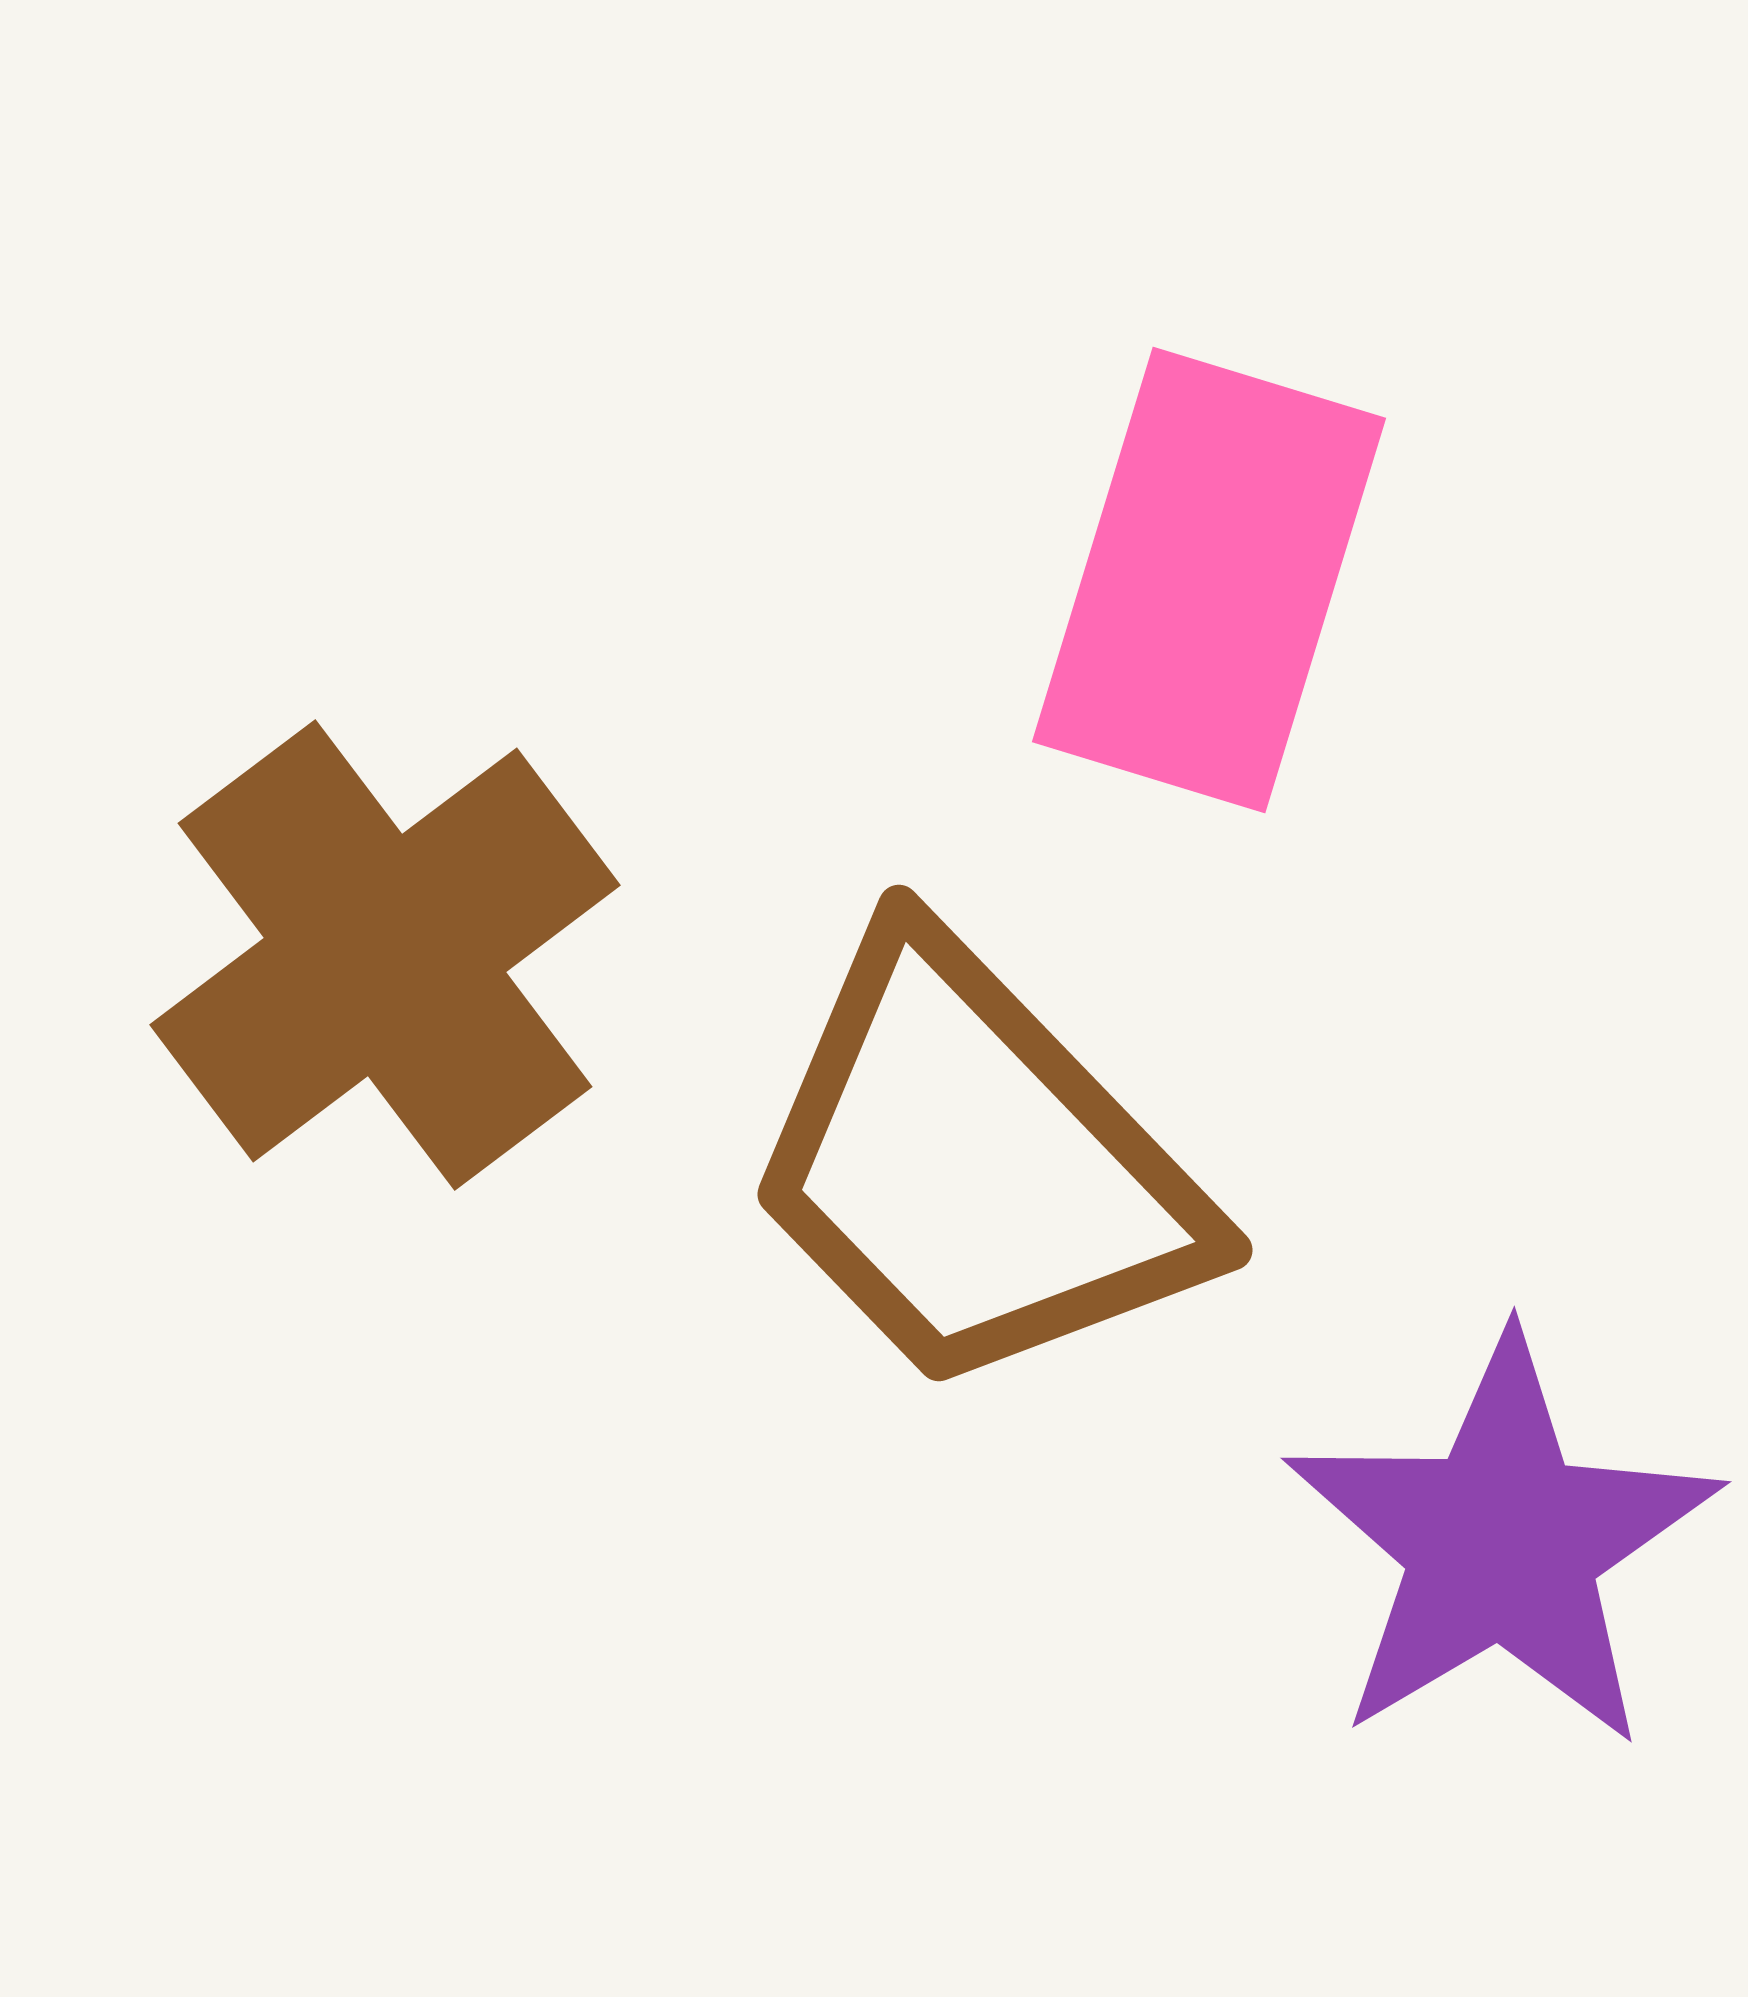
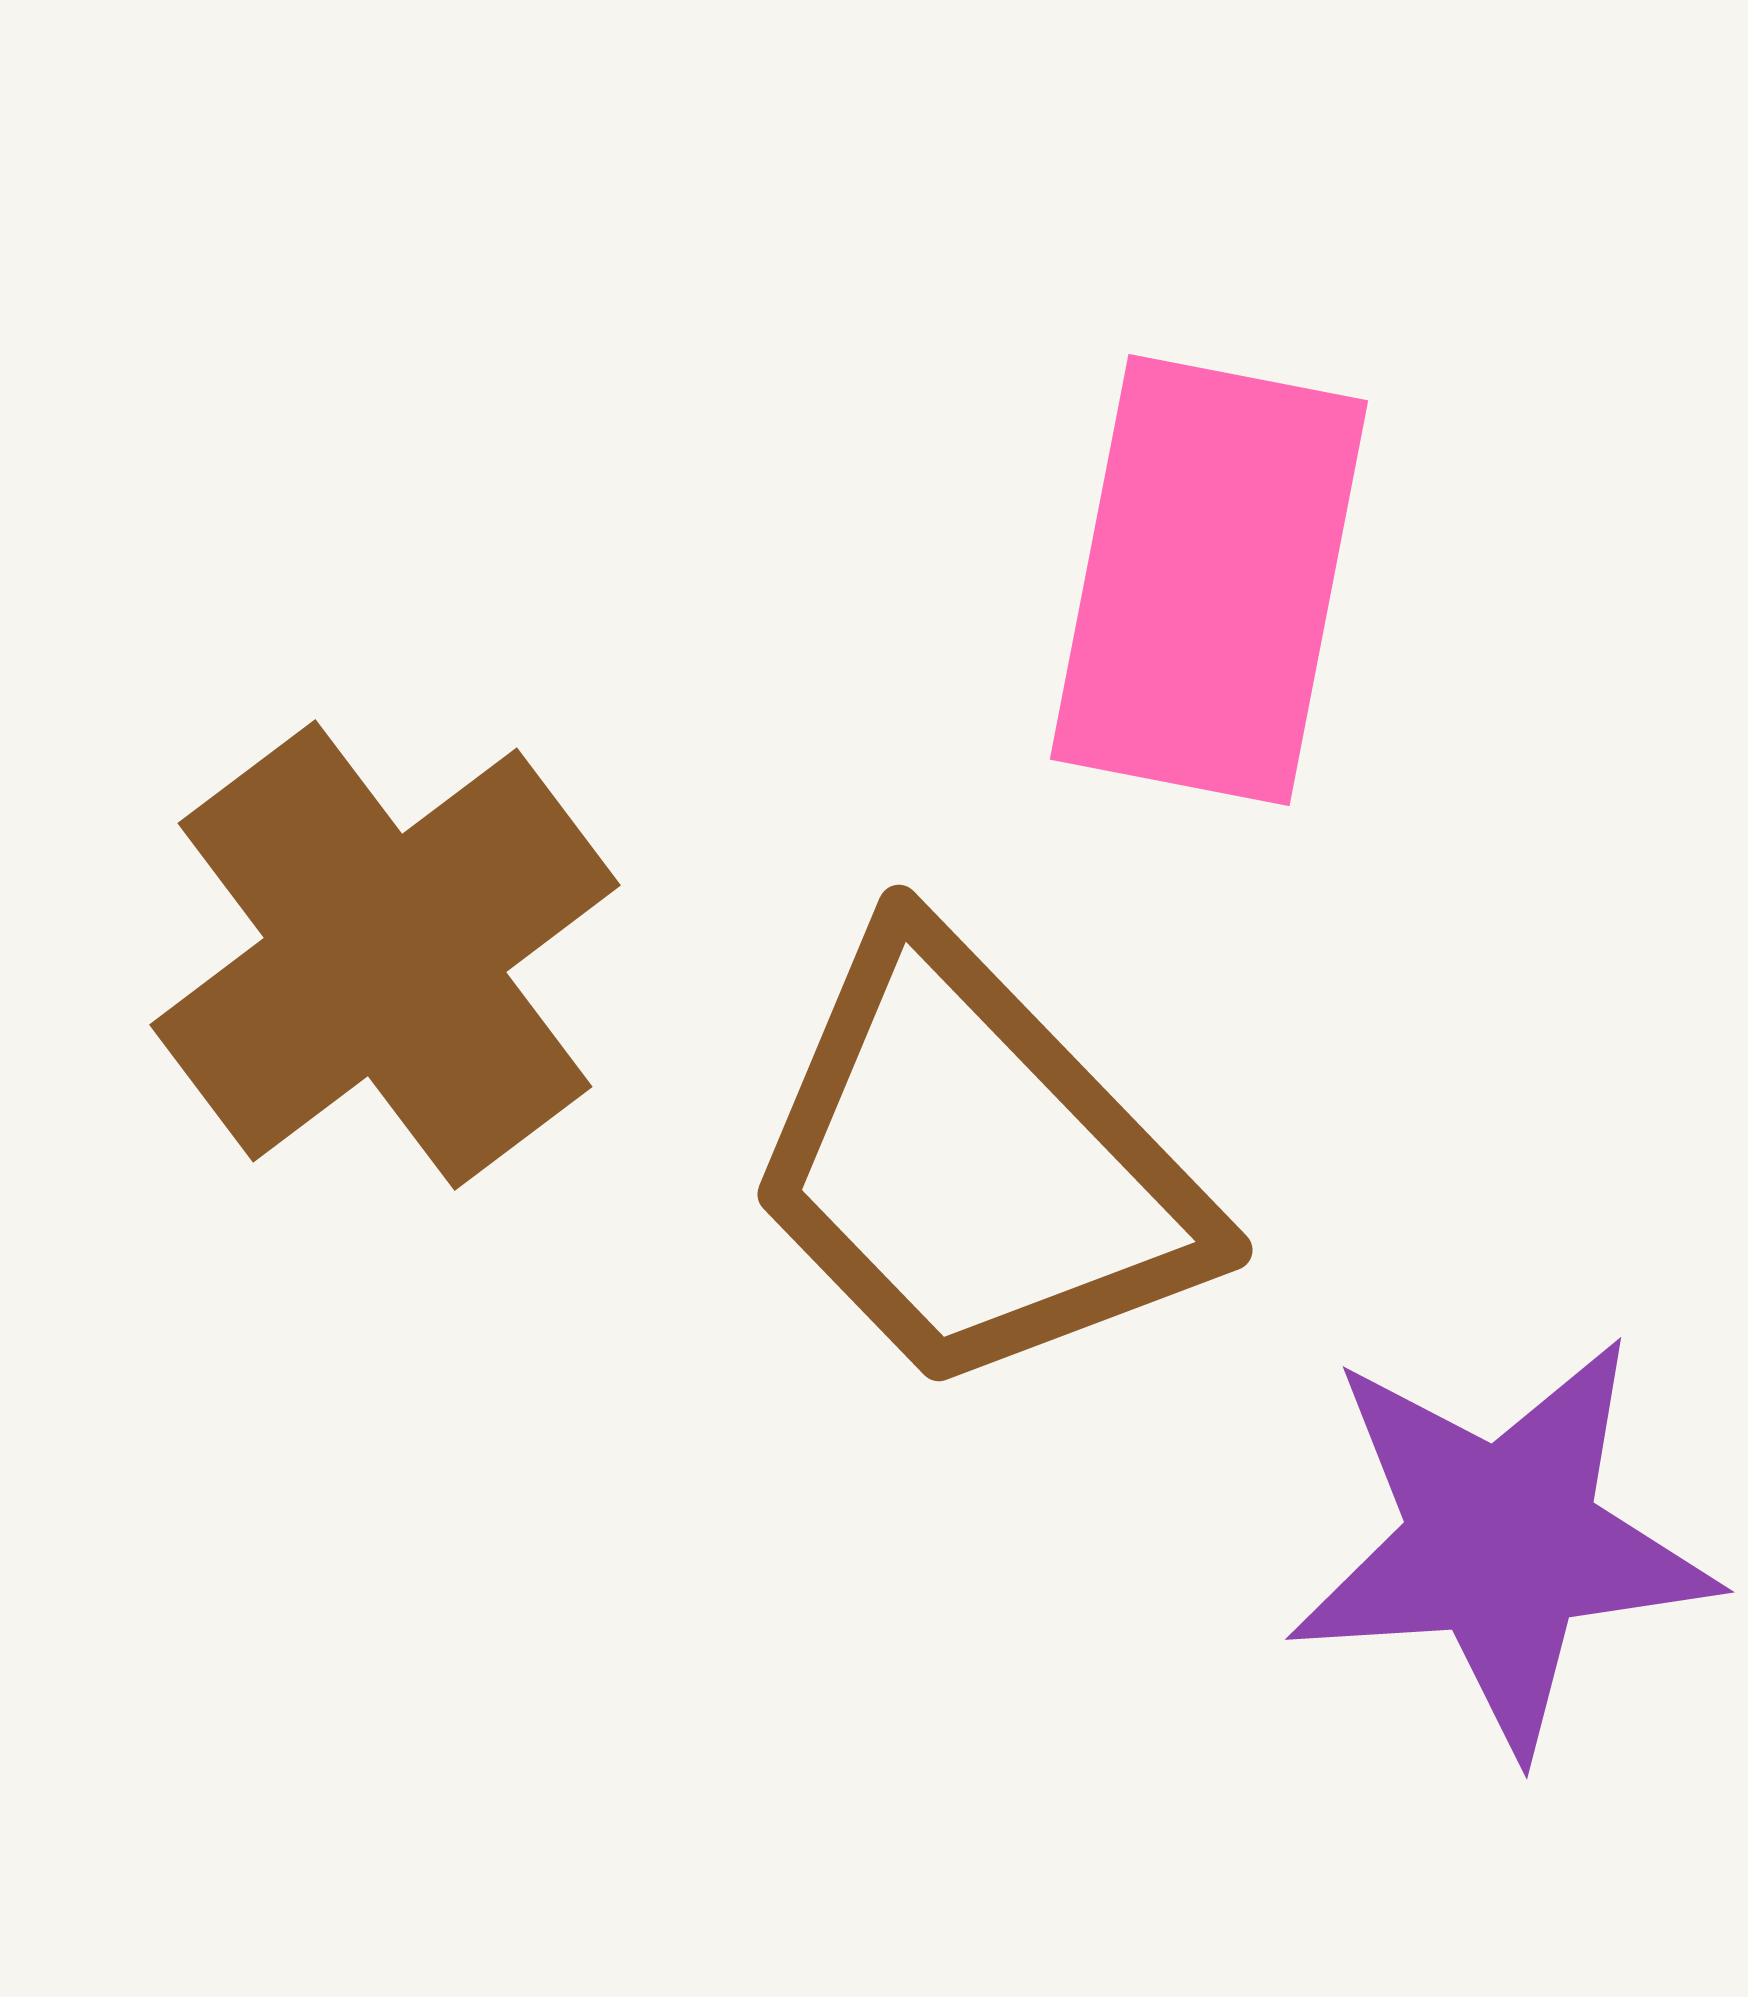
pink rectangle: rotated 6 degrees counterclockwise
purple star: rotated 27 degrees clockwise
